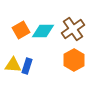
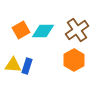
brown cross: moved 4 px right, 1 px down
